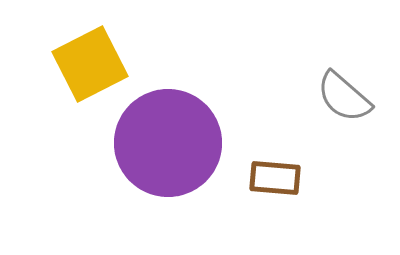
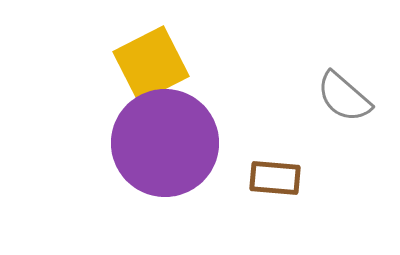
yellow square: moved 61 px right
purple circle: moved 3 px left
